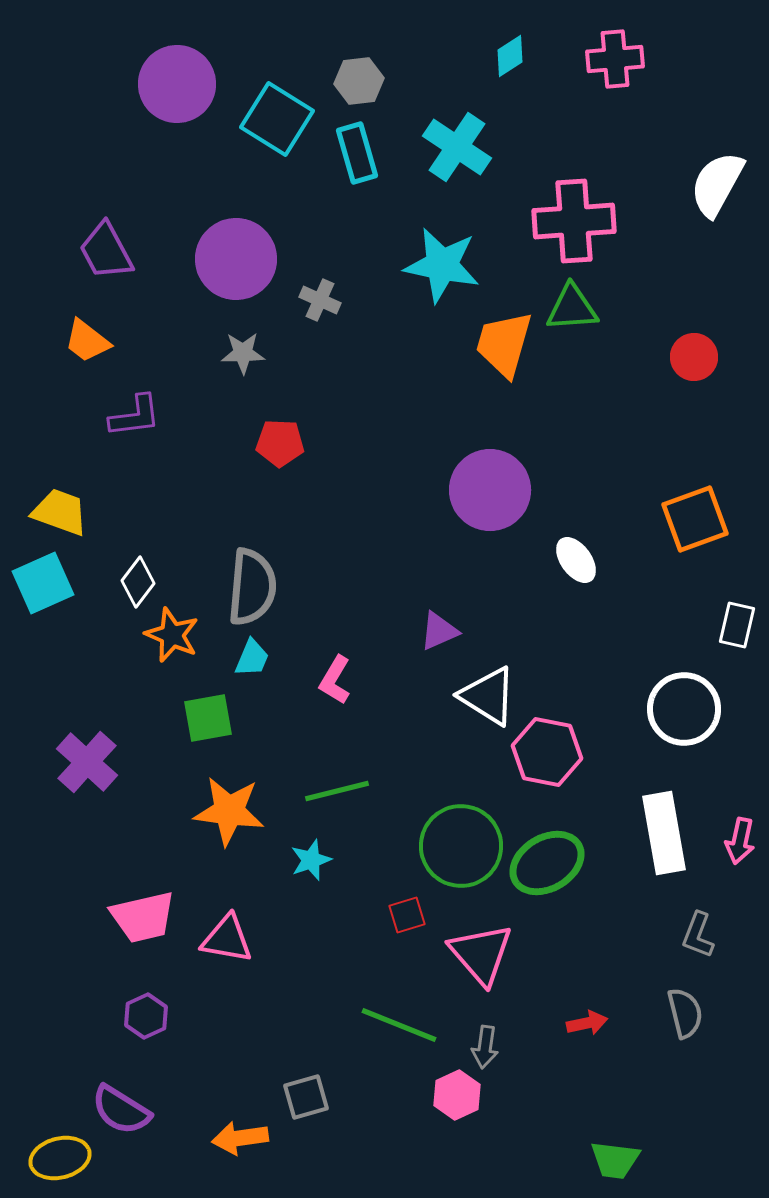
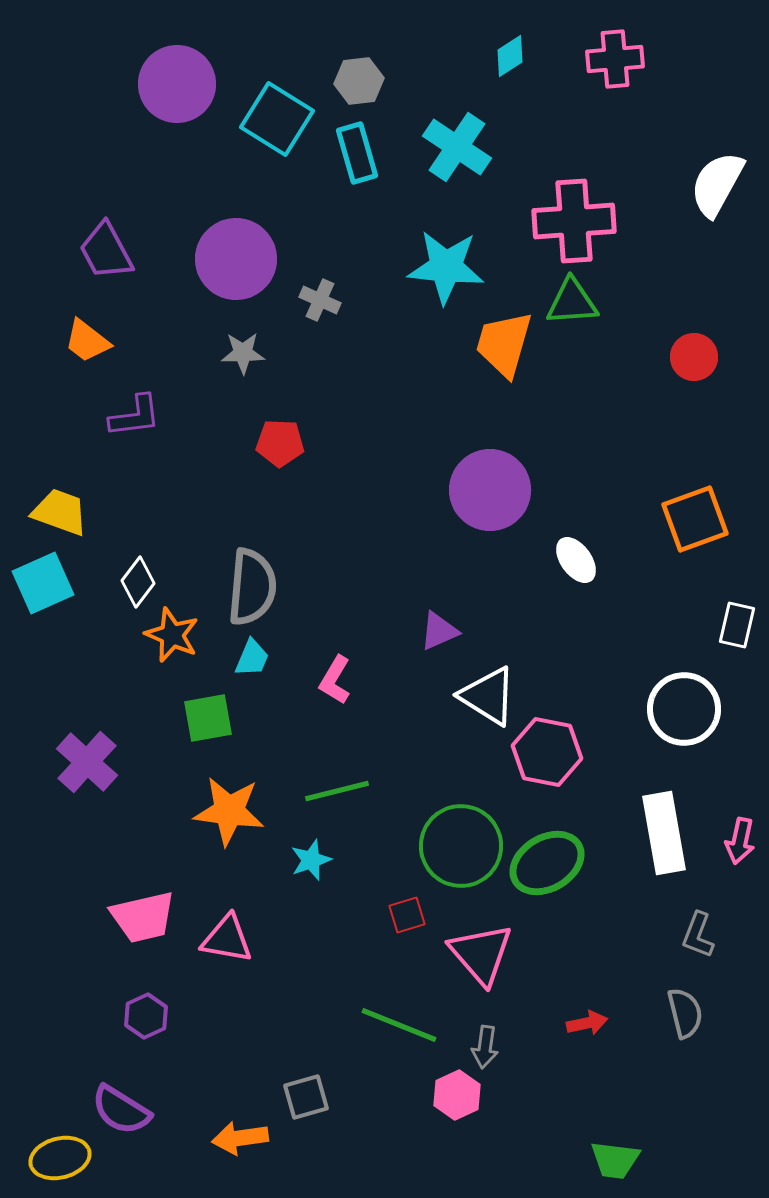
cyan star at (442, 265): moved 4 px right, 2 px down; rotated 6 degrees counterclockwise
green triangle at (572, 308): moved 6 px up
